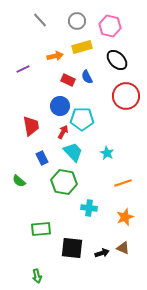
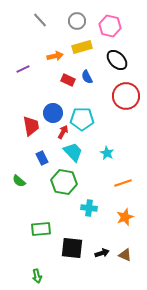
blue circle: moved 7 px left, 7 px down
brown triangle: moved 2 px right, 7 px down
